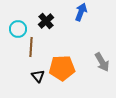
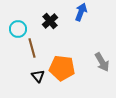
black cross: moved 4 px right
brown line: moved 1 px right, 1 px down; rotated 18 degrees counterclockwise
orange pentagon: rotated 10 degrees clockwise
